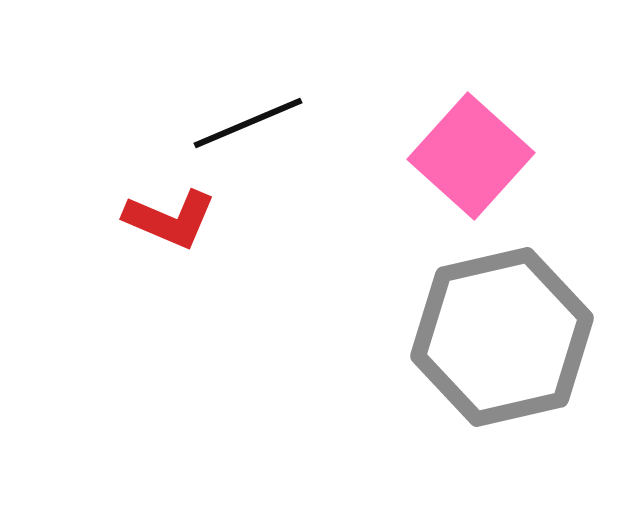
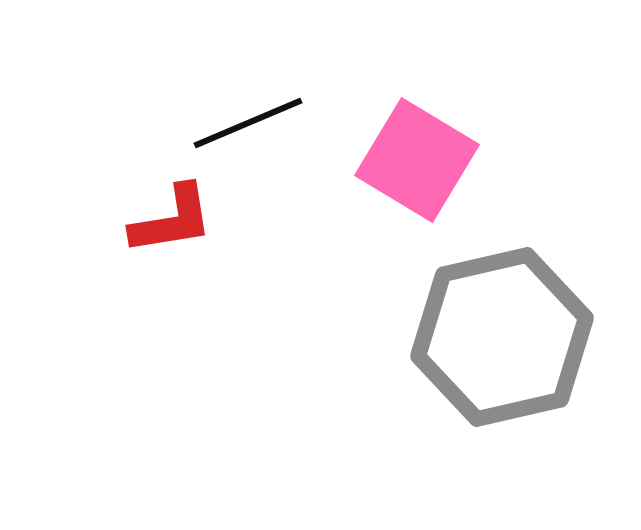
pink square: moved 54 px left, 4 px down; rotated 11 degrees counterclockwise
red L-shape: moved 2 px right, 1 px down; rotated 32 degrees counterclockwise
